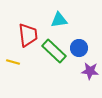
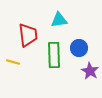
green rectangle: moved 4 px down; rotated 45 degrees clockwise
purple star: rotated 24 degrees clockwise
